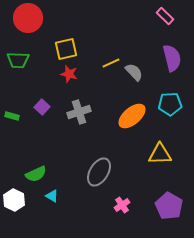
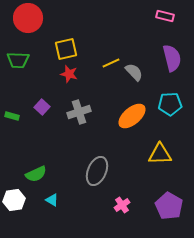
pink rectangle: rotated 30 degrees counterclockwise
gray ellipse: moved 2 px left, 1 px up; rotated 8 degrees counterclockwise
cyan triangle: moved 4 px down
white hexagon: rotated 25 degrees clockwise
